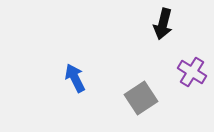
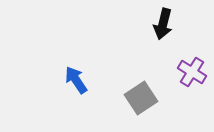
blue arrow: moved 1 px right, 2 px down; rotated 8 degrees counterclockwise
